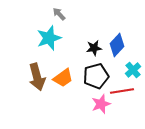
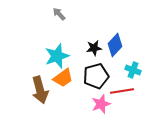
cyan star: moved 8 px right, 18 px down
blue diamond: moved 2 px left
cyan cross: rotated 28 degrees counterclockwise
brown arrow: moved 3 px right, 13 px down
